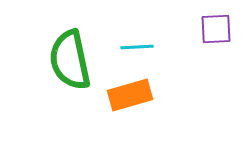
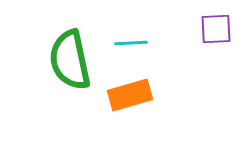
cyan line: moved 6 px left, 4 px up
